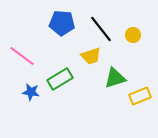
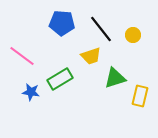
yellow rectangle: rotated 55 degrees counterclockwise
